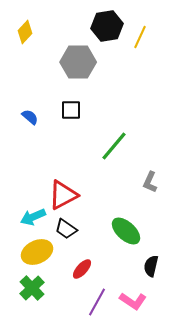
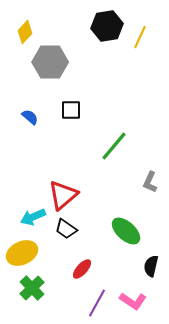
gray hexagon: moved 28 px left
red triangle: rotated 12 degrees counterclockwise
yellow ellipse: moved 15 px left, 1 px down
purple line: moved 1 px down
